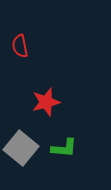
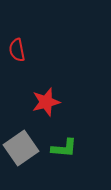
red semicircle: moved 3 px left, 4 px down
gray square: rotated 16 degrees clockwise
